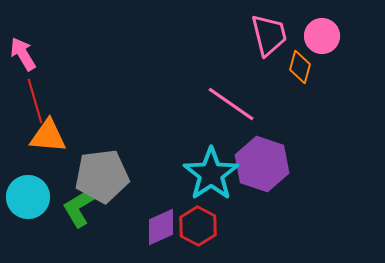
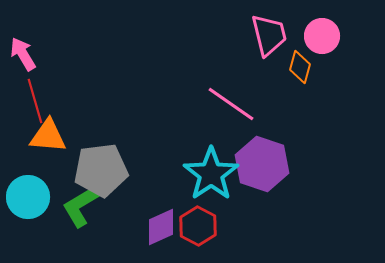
gray pentagon: moved 1 px left, 6 px up
